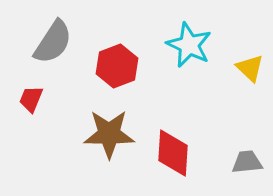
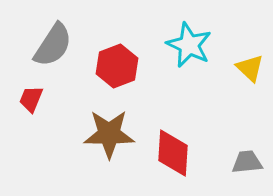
gray semicircle: moved 3 px down
